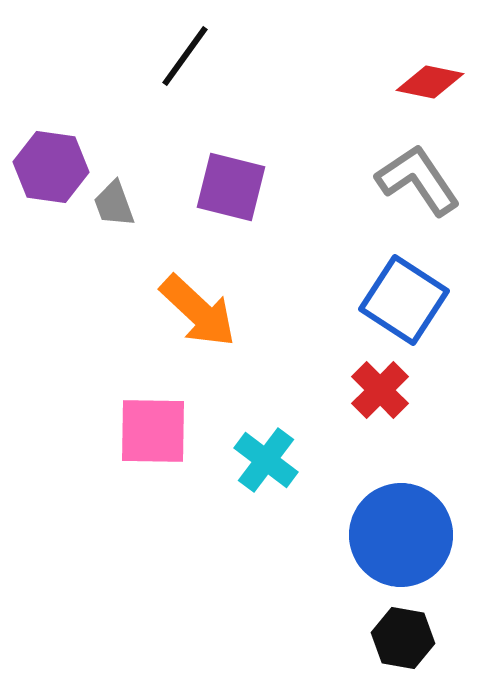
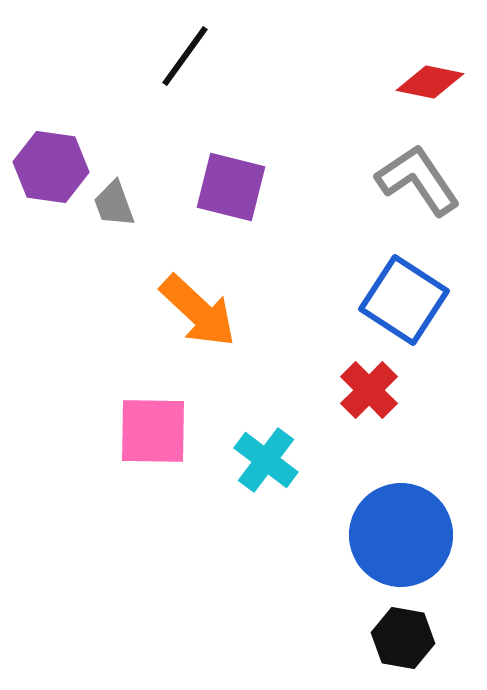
red cross: moved 11 px left
